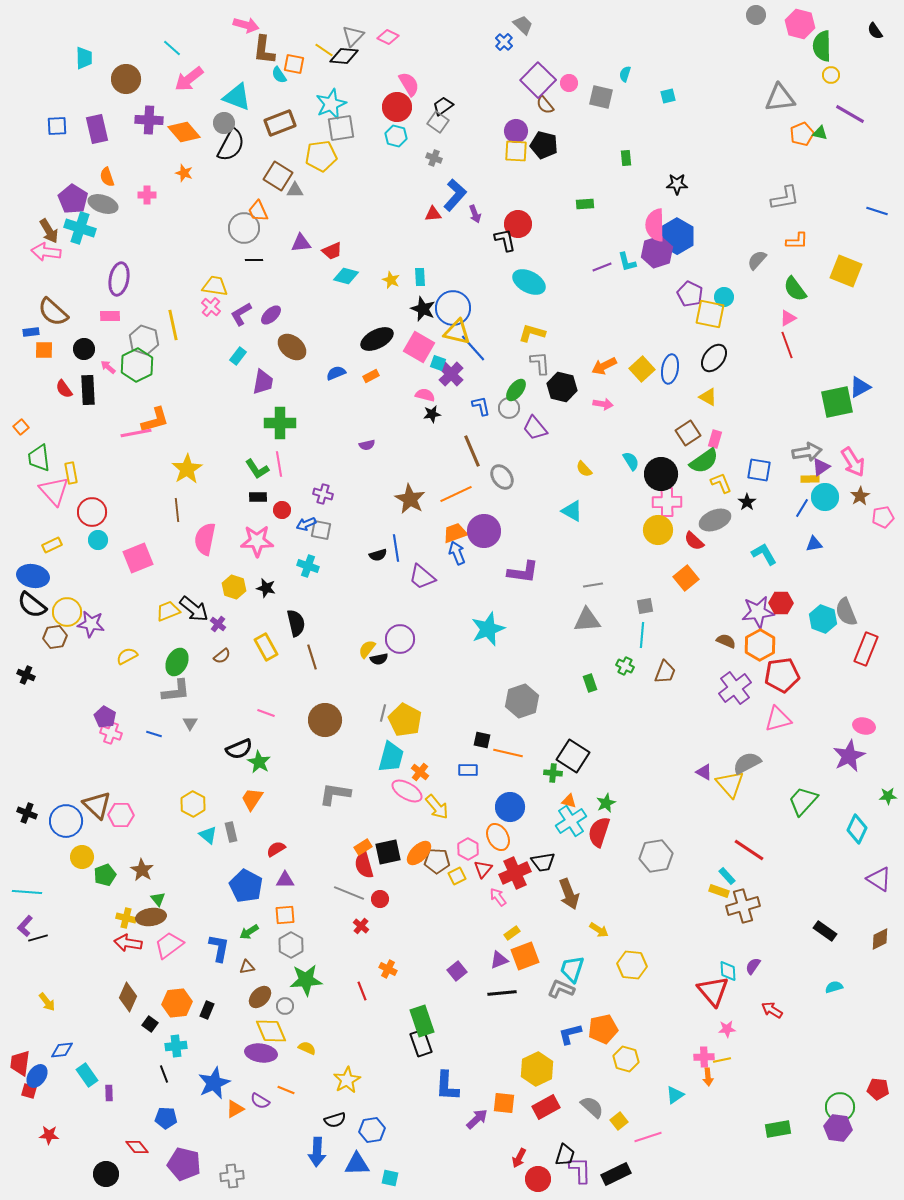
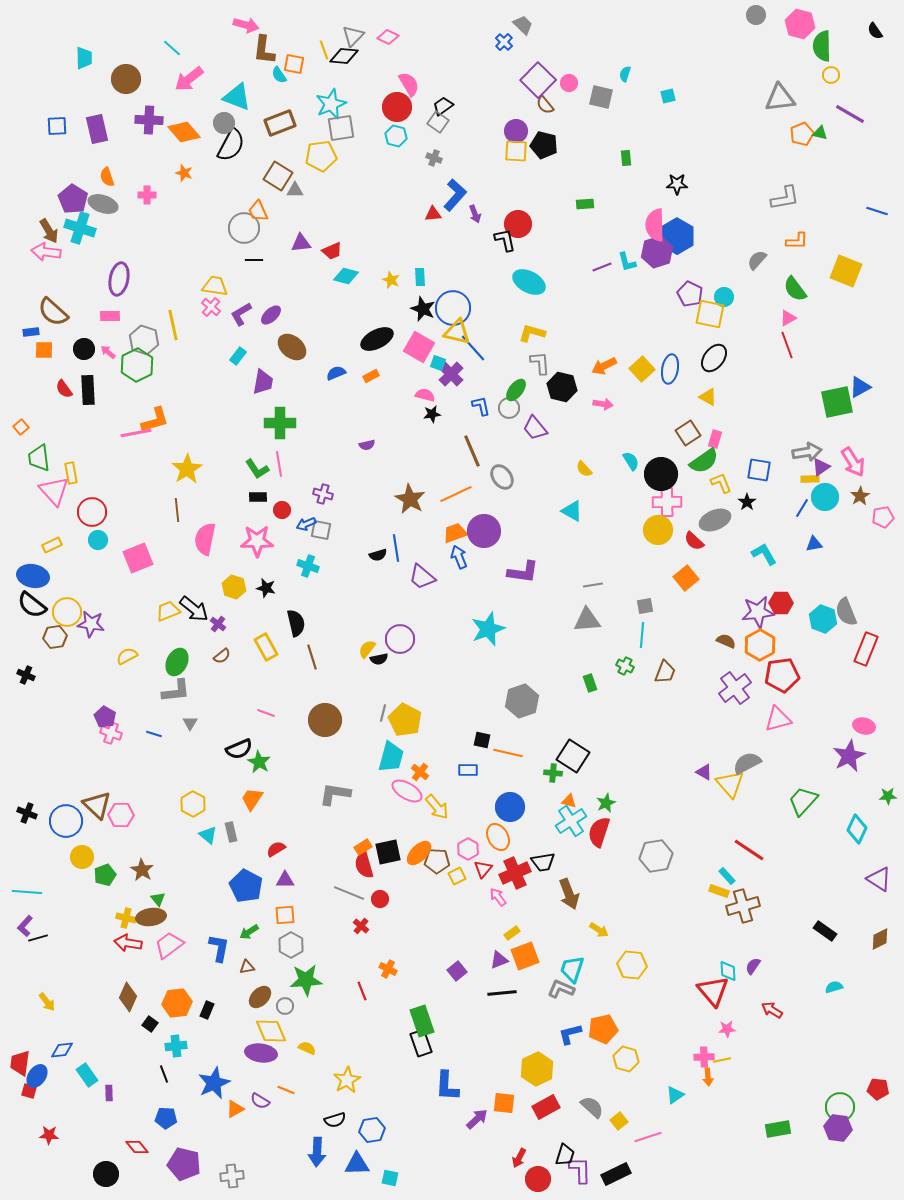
yellow line at (324, 50): rotated 36 degrees clockwise
pink arrow at (108, 367): moved 15 px up
blue arrow at (457, 553): moved 2 px right, 4 px down
